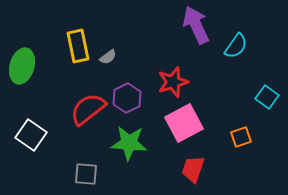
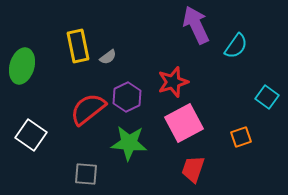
purple hexagon: moved 1 px up
